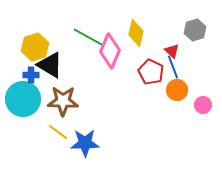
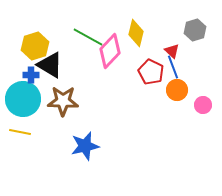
yellow hexagon: moved 1 px up
pink diamond: rotated 20 degrees clockwise
yellow line: moved 38 px left; rotated 25 degrees counterclockwise
blue star: moved 3 px down; rotated 12 degrees counterclockwise
